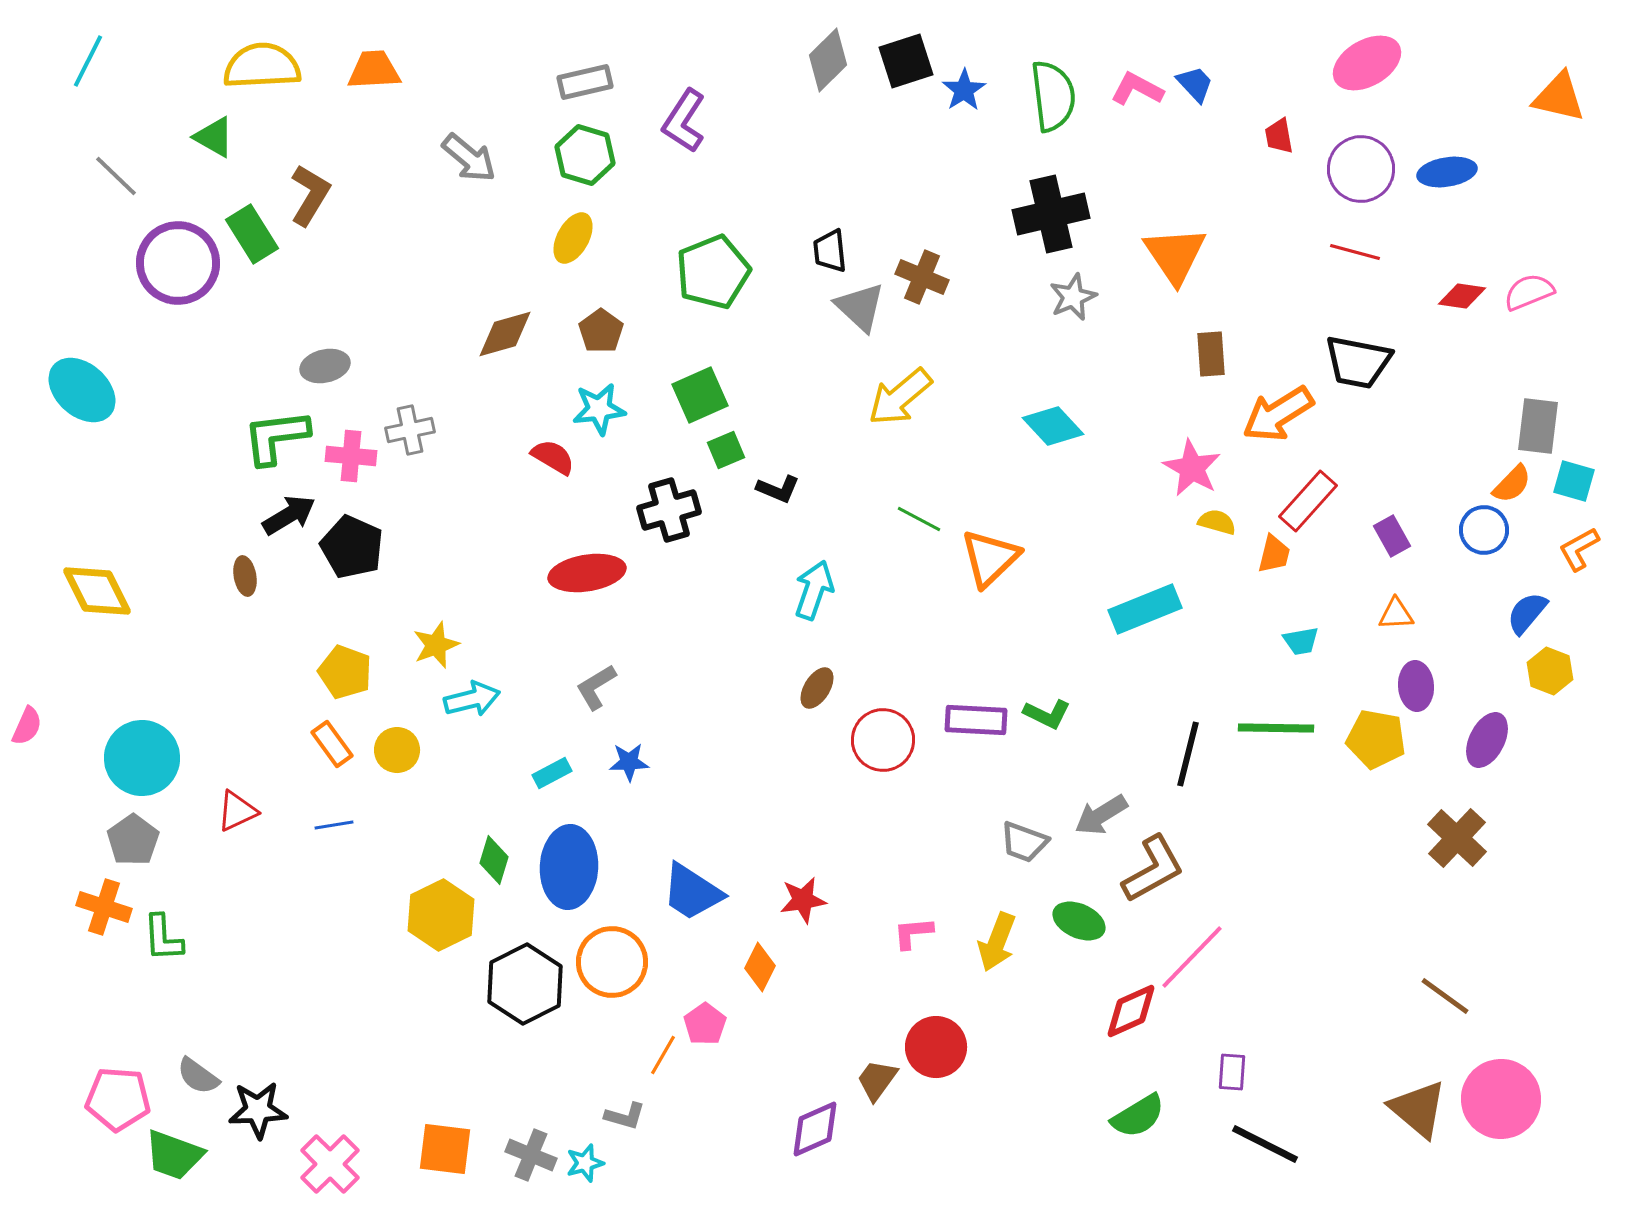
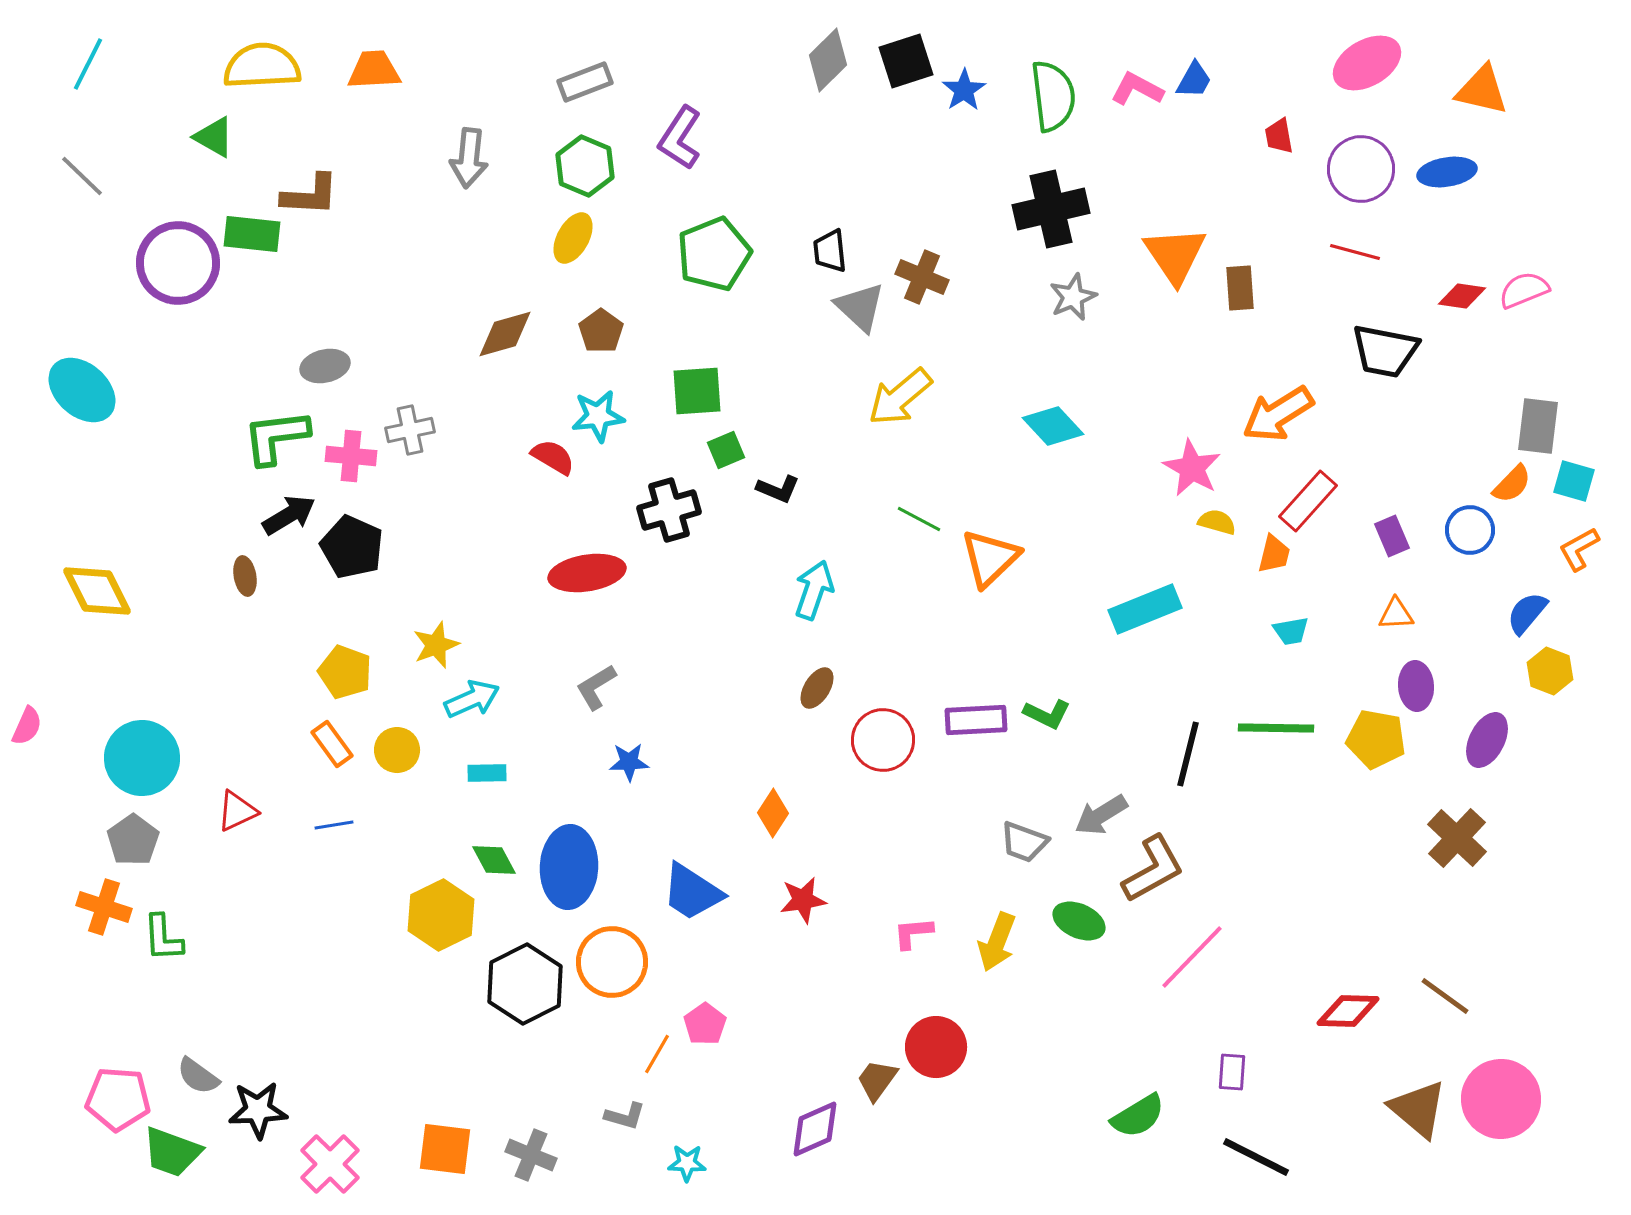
cyan line at (88, 61): moved 3 px down
gray rectangle at (585, 82): rotated 8 degrees counterclockwise
blue trapezoid at (1195, 84): moved 1 px left, 4 px up; rotated 72 degrees clockwise
orange triangle at (1559, 97): moved 77 px left, 7 px up
purple L-shape at (684, 121): moved 4 px left, 17 px down
green hexagon at (585, 155): moved 11 px down; rotated 6 degrees clockwise
gray arrow at (469, 158): rotated 56 degrees clockwise
gray line at (116, 176): moved 34 px left
brown L-shape at (310, 195): rotated 62 degrees clockwise
black cross at (1051, 214): moved 5 px up
green rectangle at (252, 234): rotated 52 degrees counterclockwise
green pentagon at (713, 272): moved 1 px right, 18 px up
pink semicircle at (1529, 292): moved 5 px left, 2 px up
brown rectangle at (1211, 354): moved 29 px right, 66 px up
black trapezoid at (1358, 362): moved 27 px right, 11 px up
green square at (700, 395): moved 3 px left, 4 px up; rotated 20 degrees clockwise
cyan star at (599, 409): moved 1 px left, 7 px down
blue circle at (1484, 530): moved 14 px left
purple rectangle at (1392, 536): rotated 6 degrees clockwise
cyan trapezoid at (1301, 641): moved 10 px left, 10 px up
cyan arrow at (472, 699): rotated 10 degrees counterclockwise
purple rectangle at (976, 720): rotated 6 degrees counterclockwise
cyan rectangle at (552, 773): moved 65 px left; rotated 27 degrees clockwise
green diamond at (494, 860): rotated 45 degrees counterclockwise
orange diamond at (760, 967): moved 13 px right, 154 px up; rotated 6 degrees clockwise
red diamond at (1131, 1011): moved 217 px right; rotated 26 degrees clockwise
orange line at (663, 1055): moved 6 px left, 1 px up
black line at (1265, 1144): moved 9 px left, 13 px down
green trapezoid at (174, 1155): moved 2 px left, 3 px up
cyan star at (585, 1163): moved 102 px right; rotated 18 degrees clockwise
